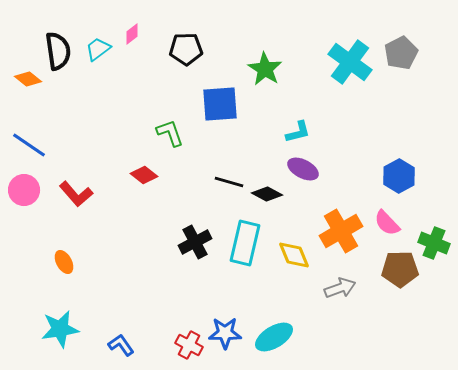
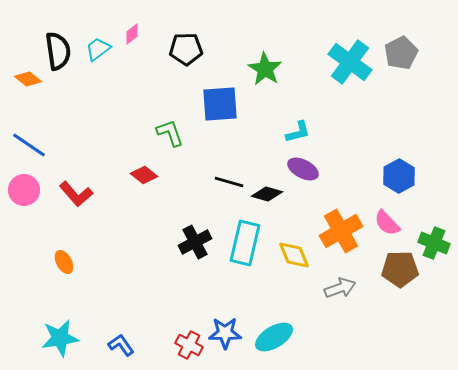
black diamond: rotated 12 degrees counterclockwise
cyan star: moved 9 px down
